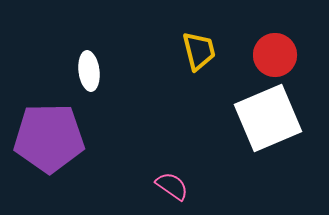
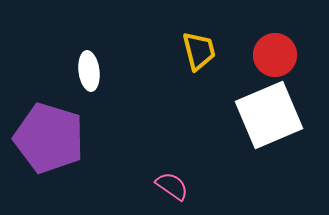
white square: moved 1 px right, 3 px up
purple pentagon: rotated 18 degrees clockwise
